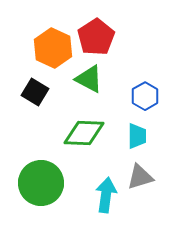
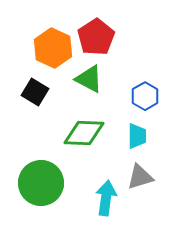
cyan arrow: moved 3 px down
